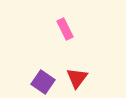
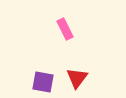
purple square: rotated 25 degrees counterclockwise
